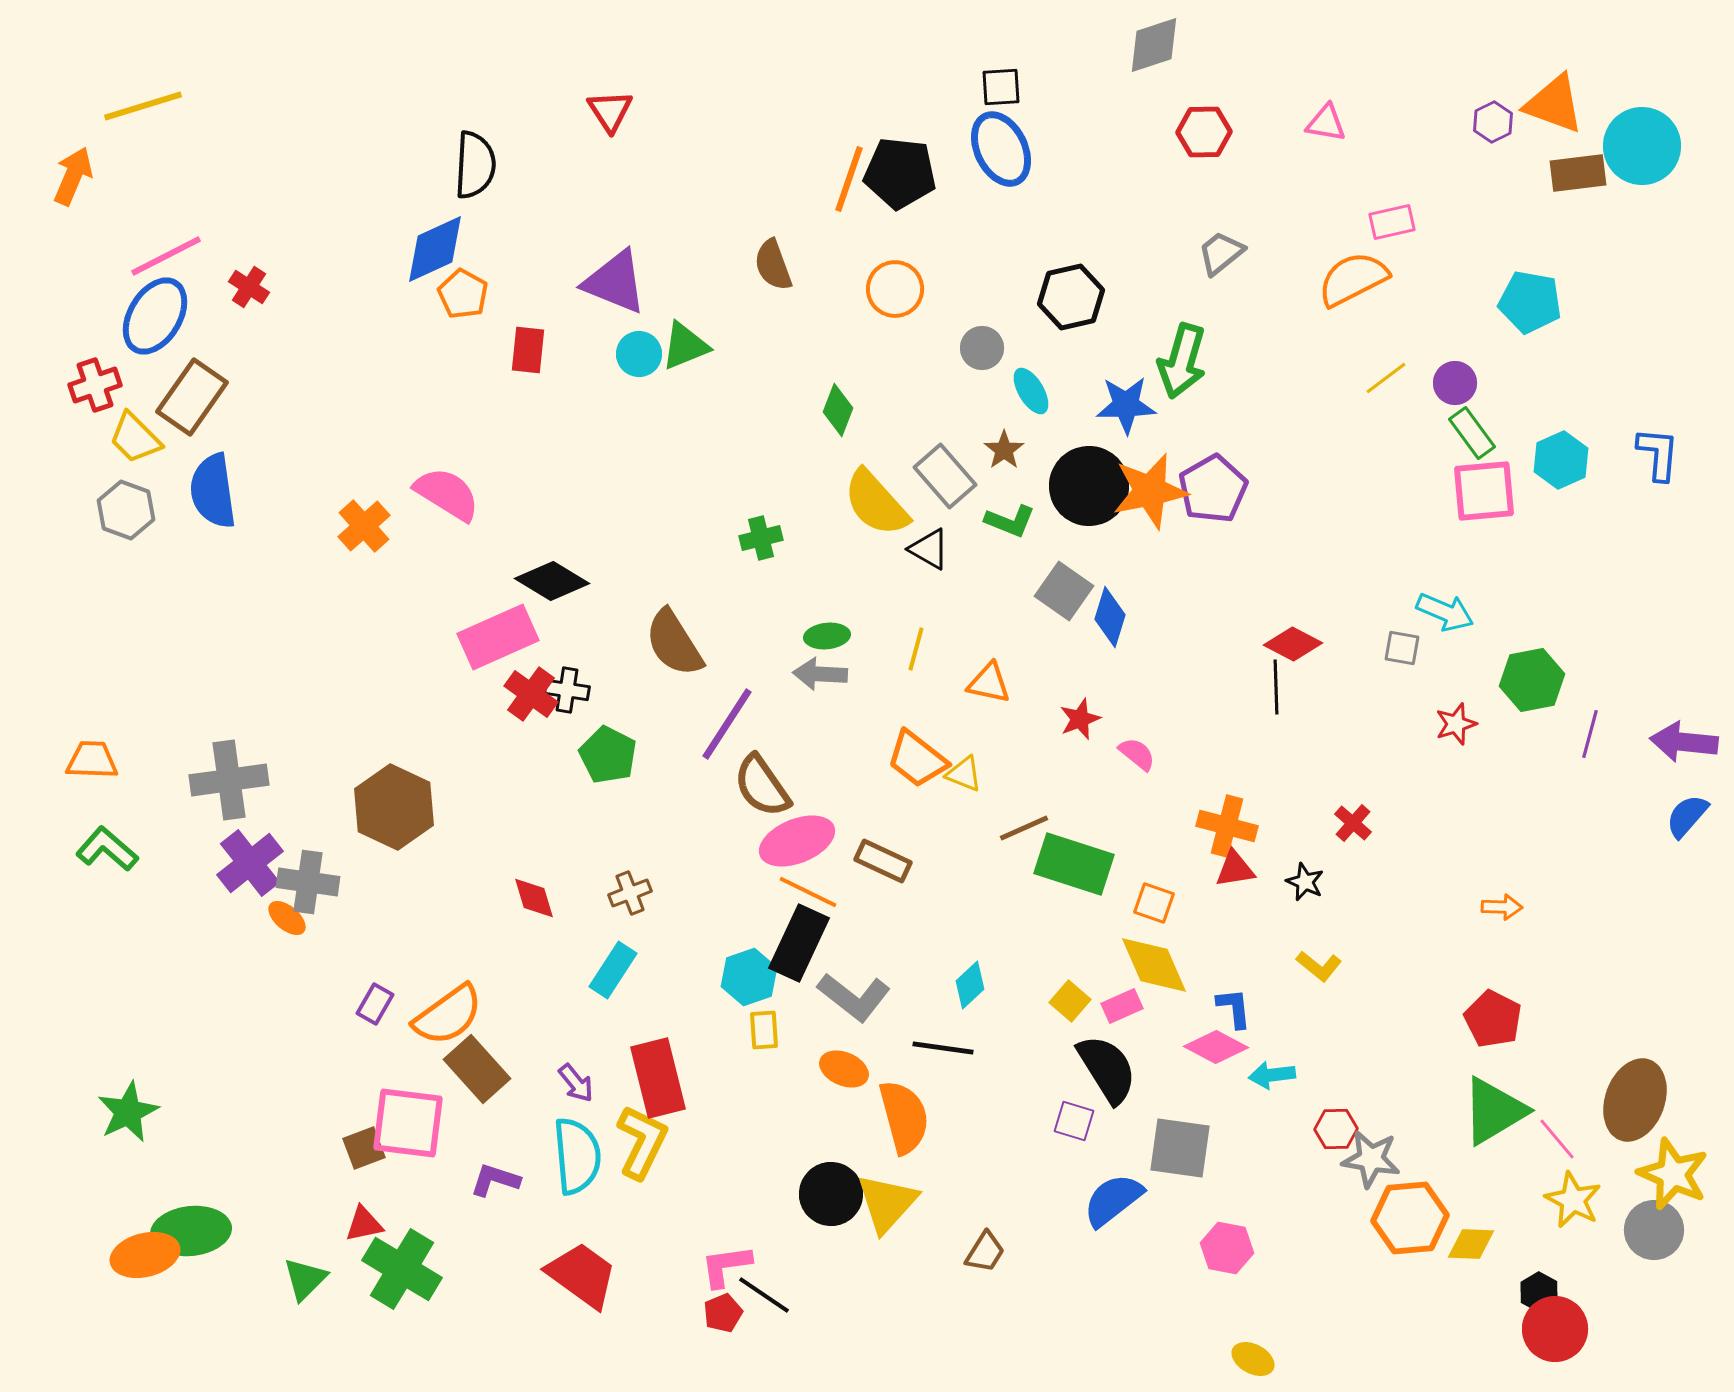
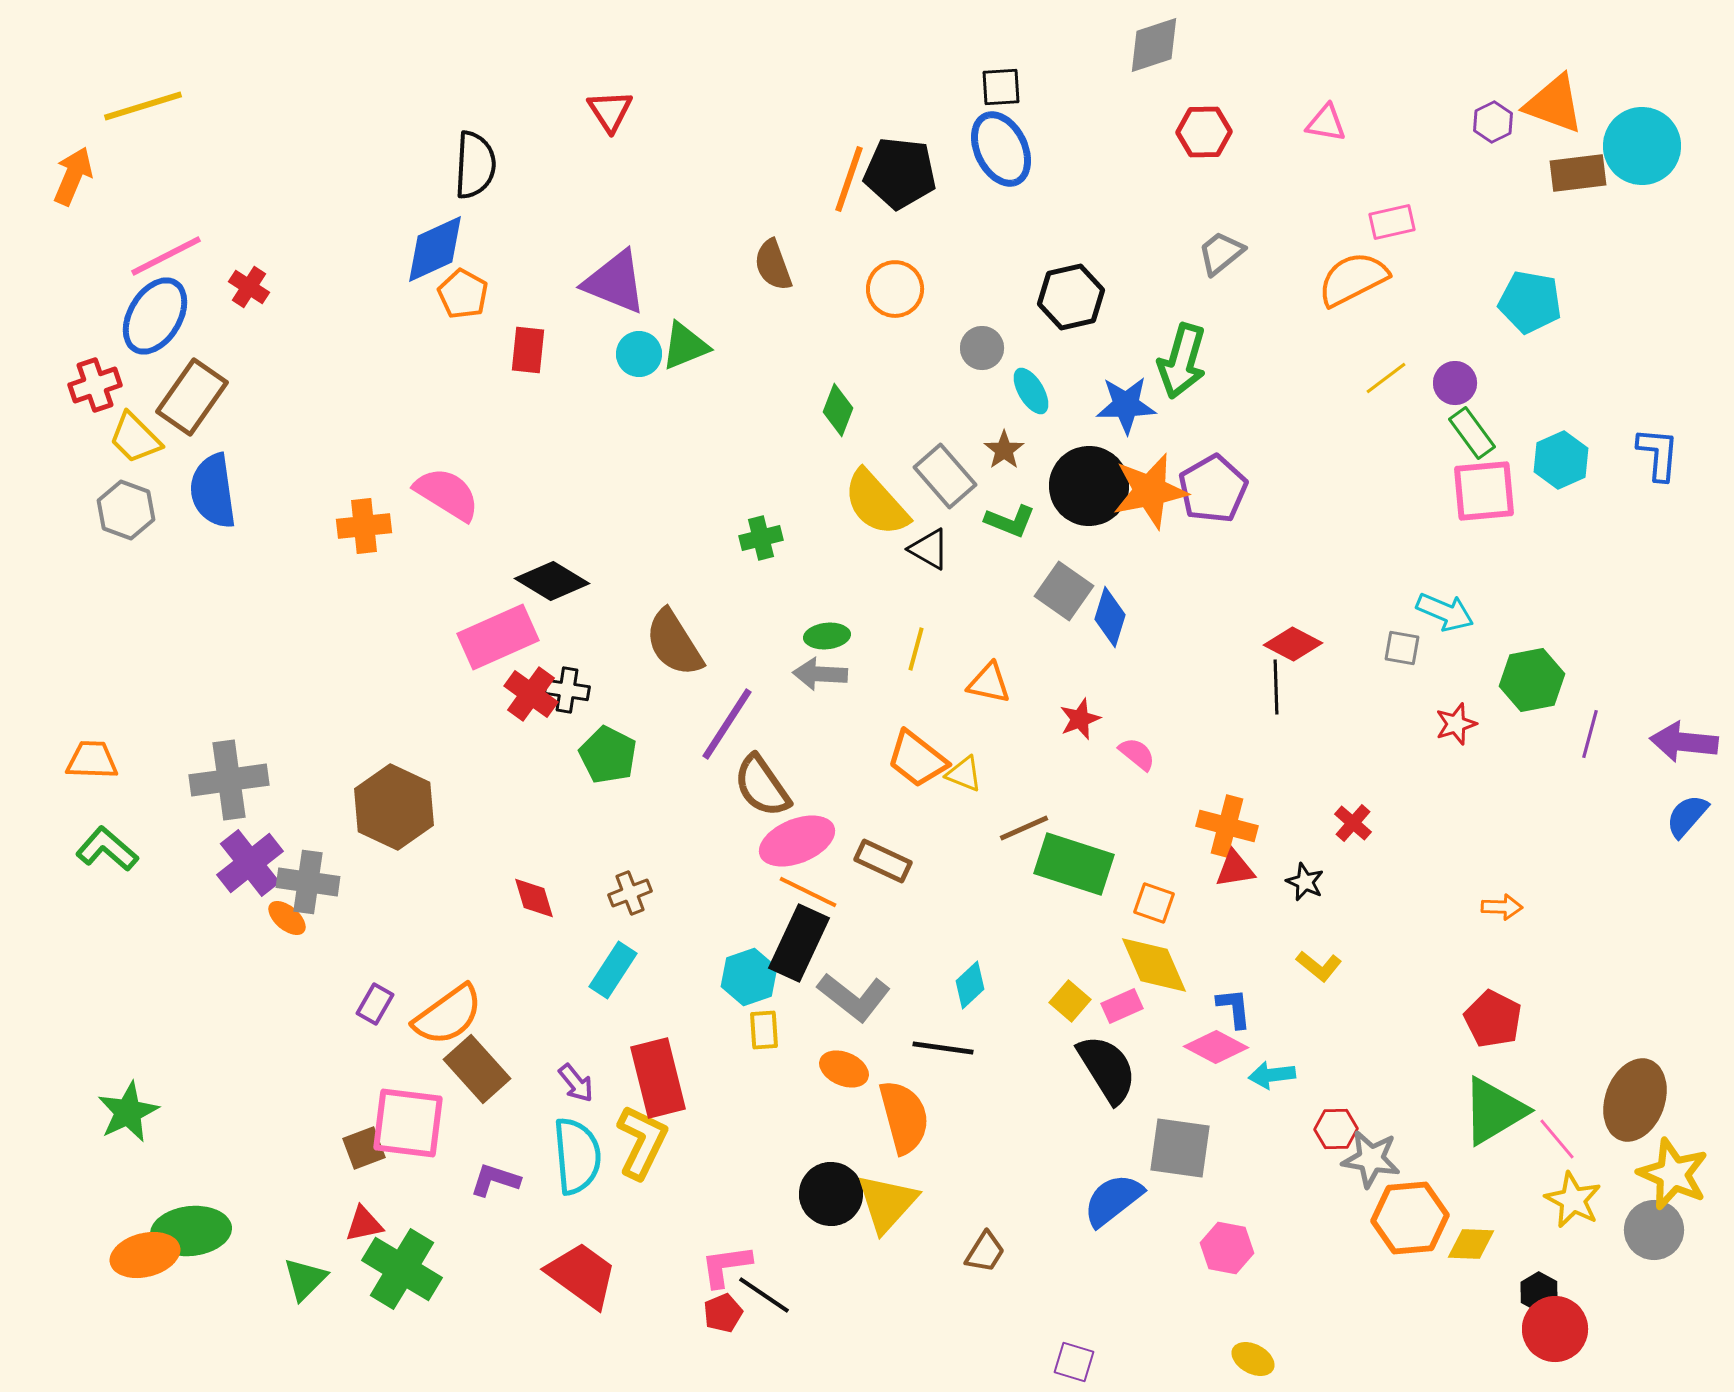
orange cross at (364, 526): rotated 36 degrees clockwise
purple square at (1074, 1121): moved 241 px down
